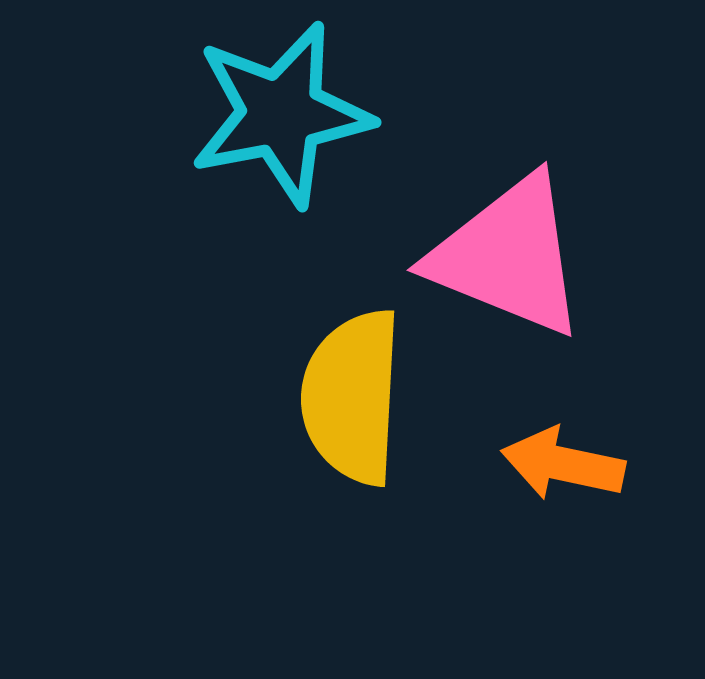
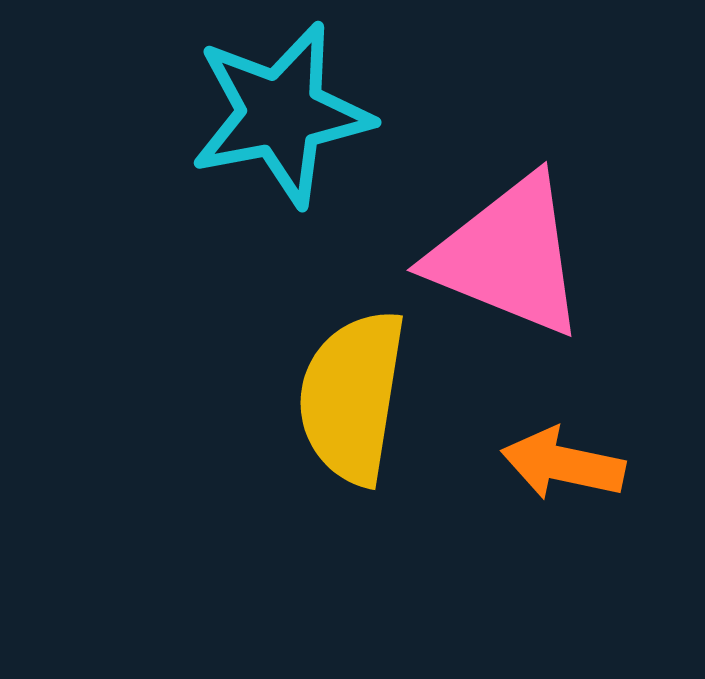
yellow semicircle: rotated 6 degrees clockwise
